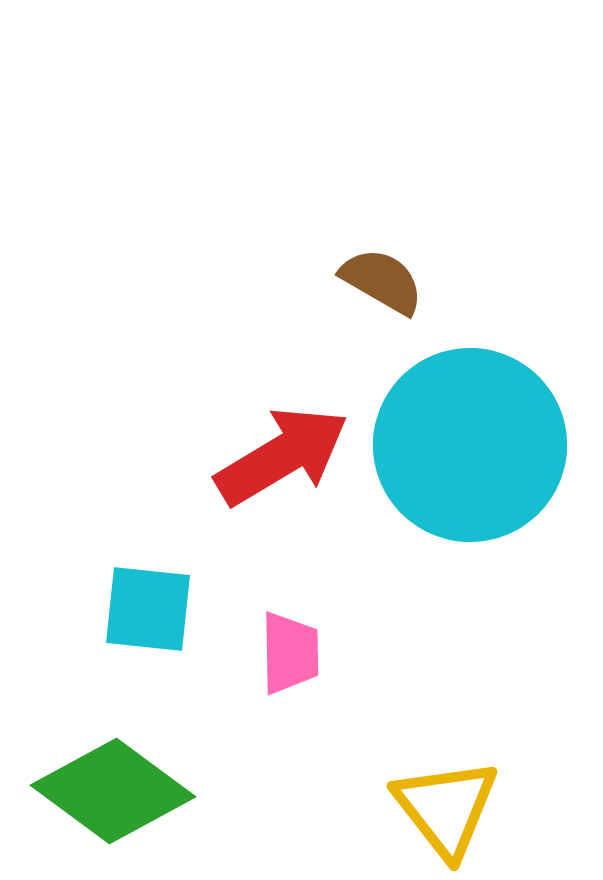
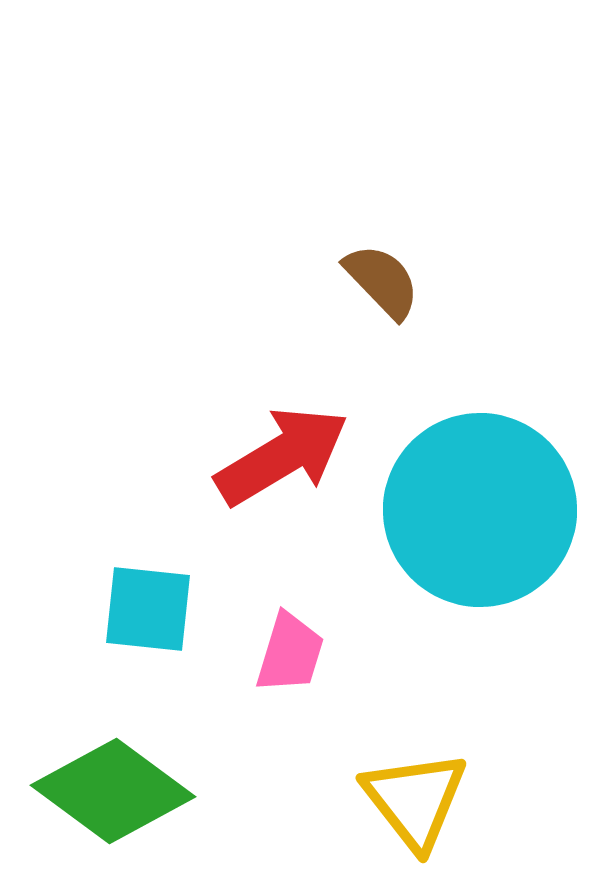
brown semicircle: rotated 16 degrees clockwise
cyan circle: moved 10 px right, 65 px down
pink trapezoid: rotated 18 degrees clockwise
yellow triangle: moved 31 px left, 8 px up
